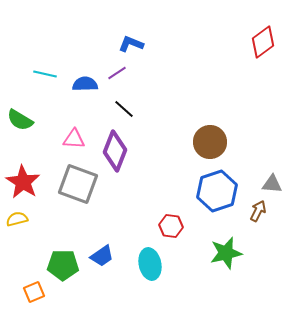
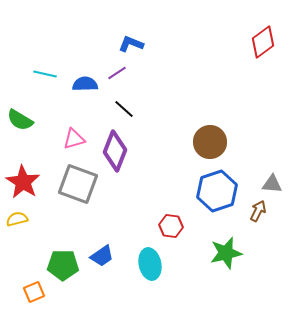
pink triangle: rotated 20 degrees counterclockwise
